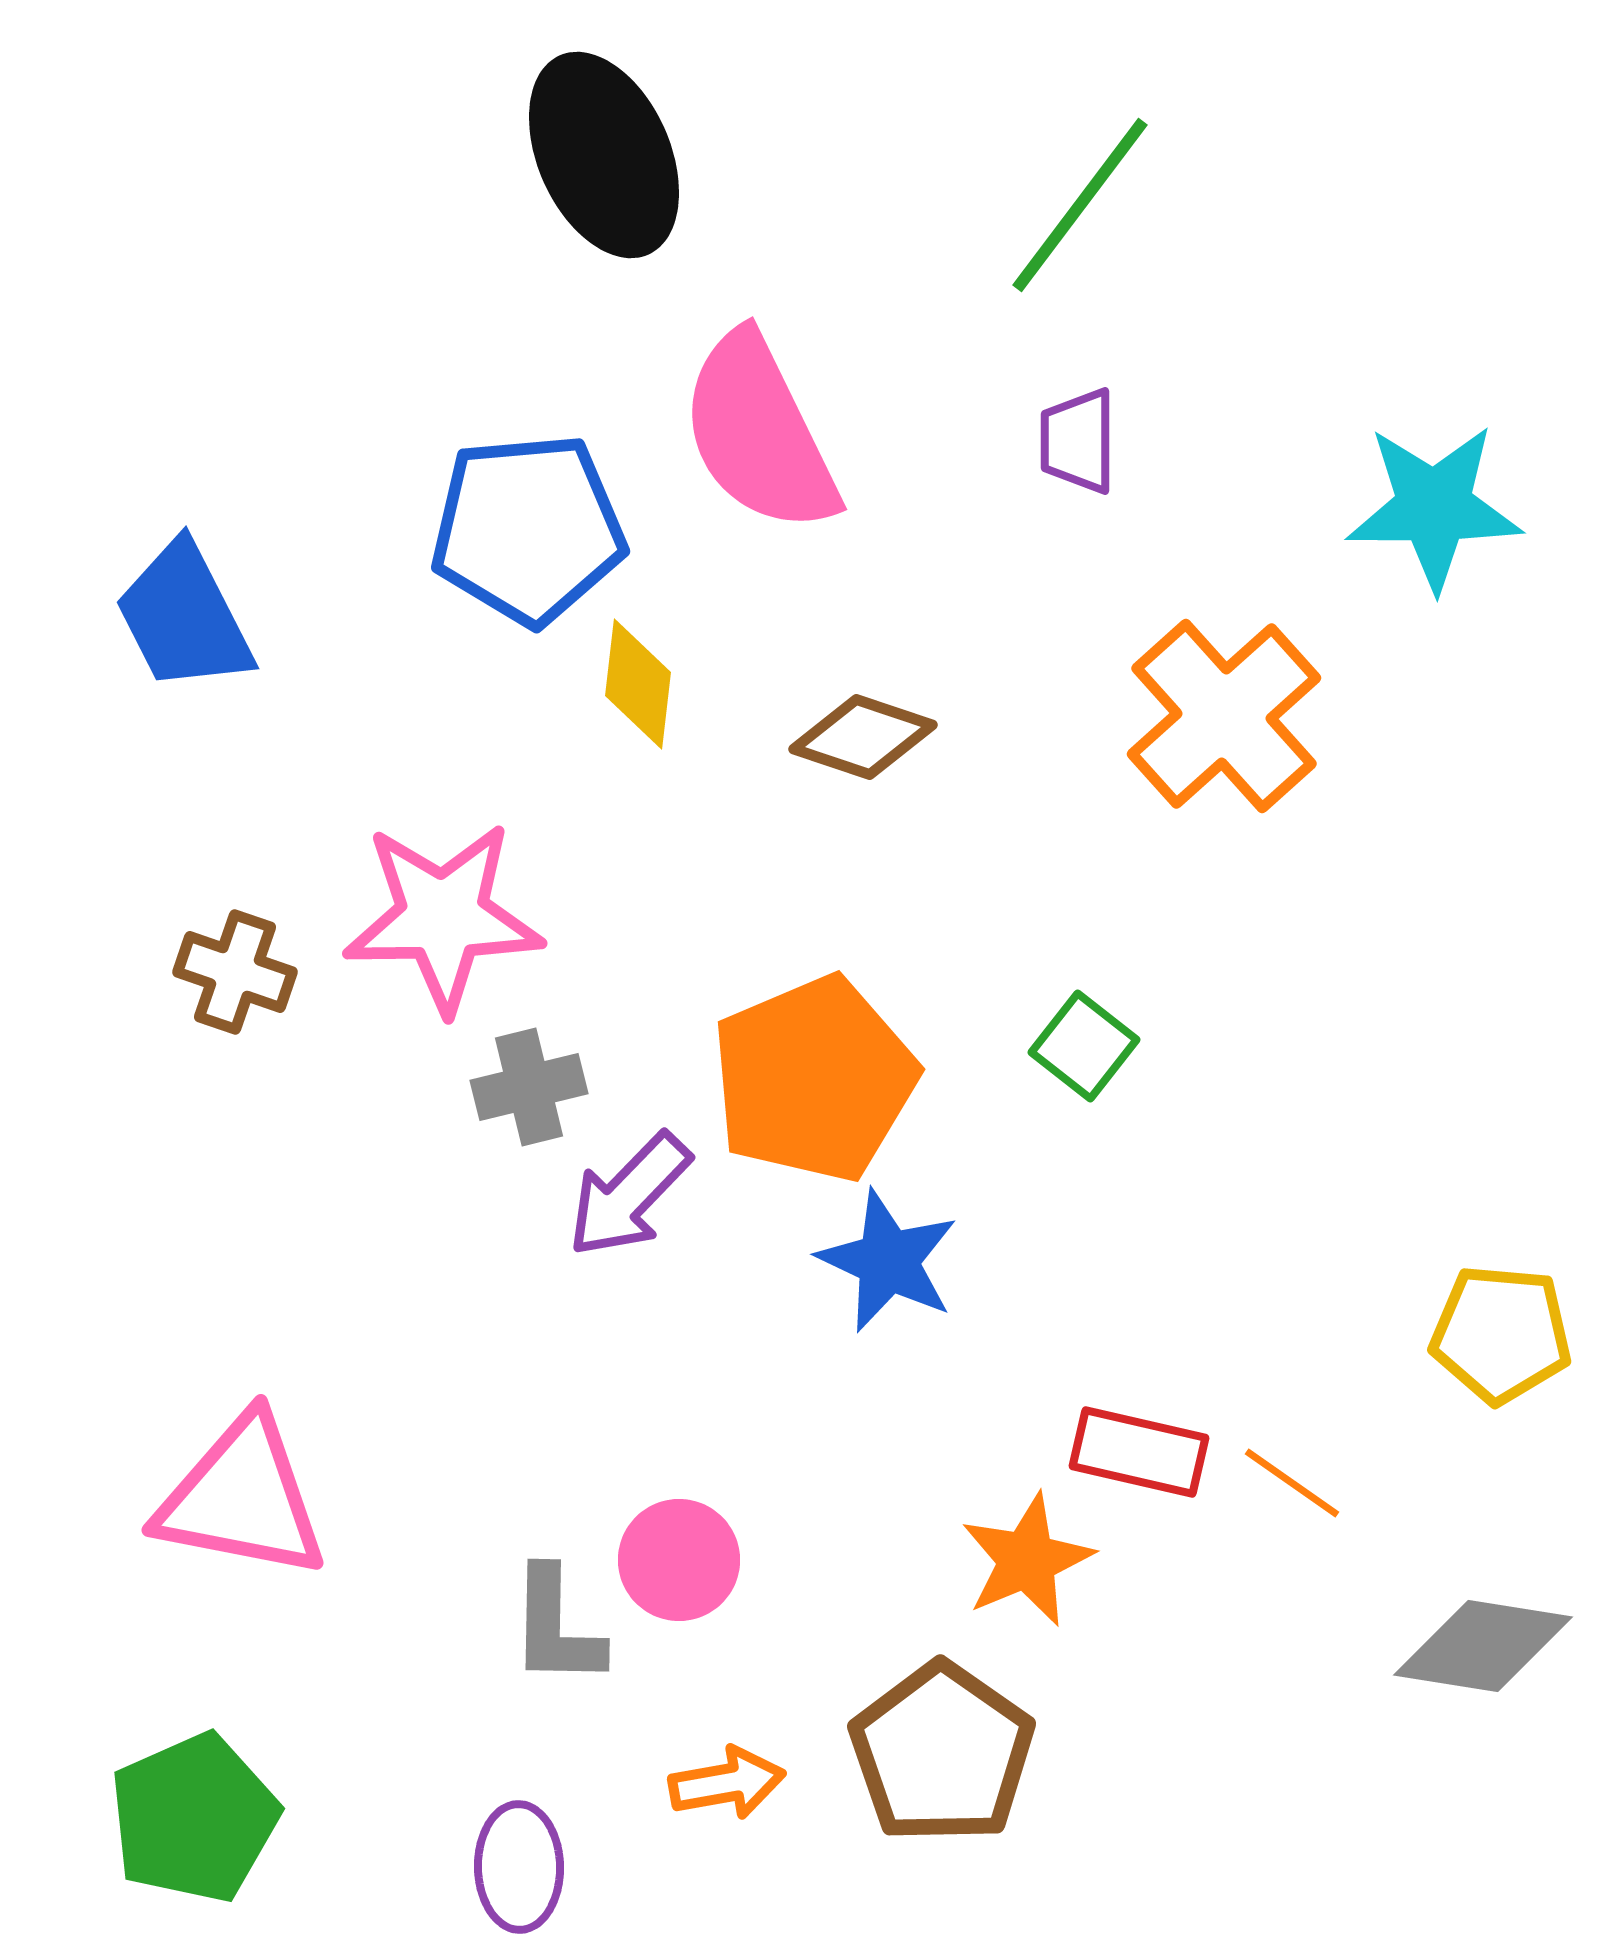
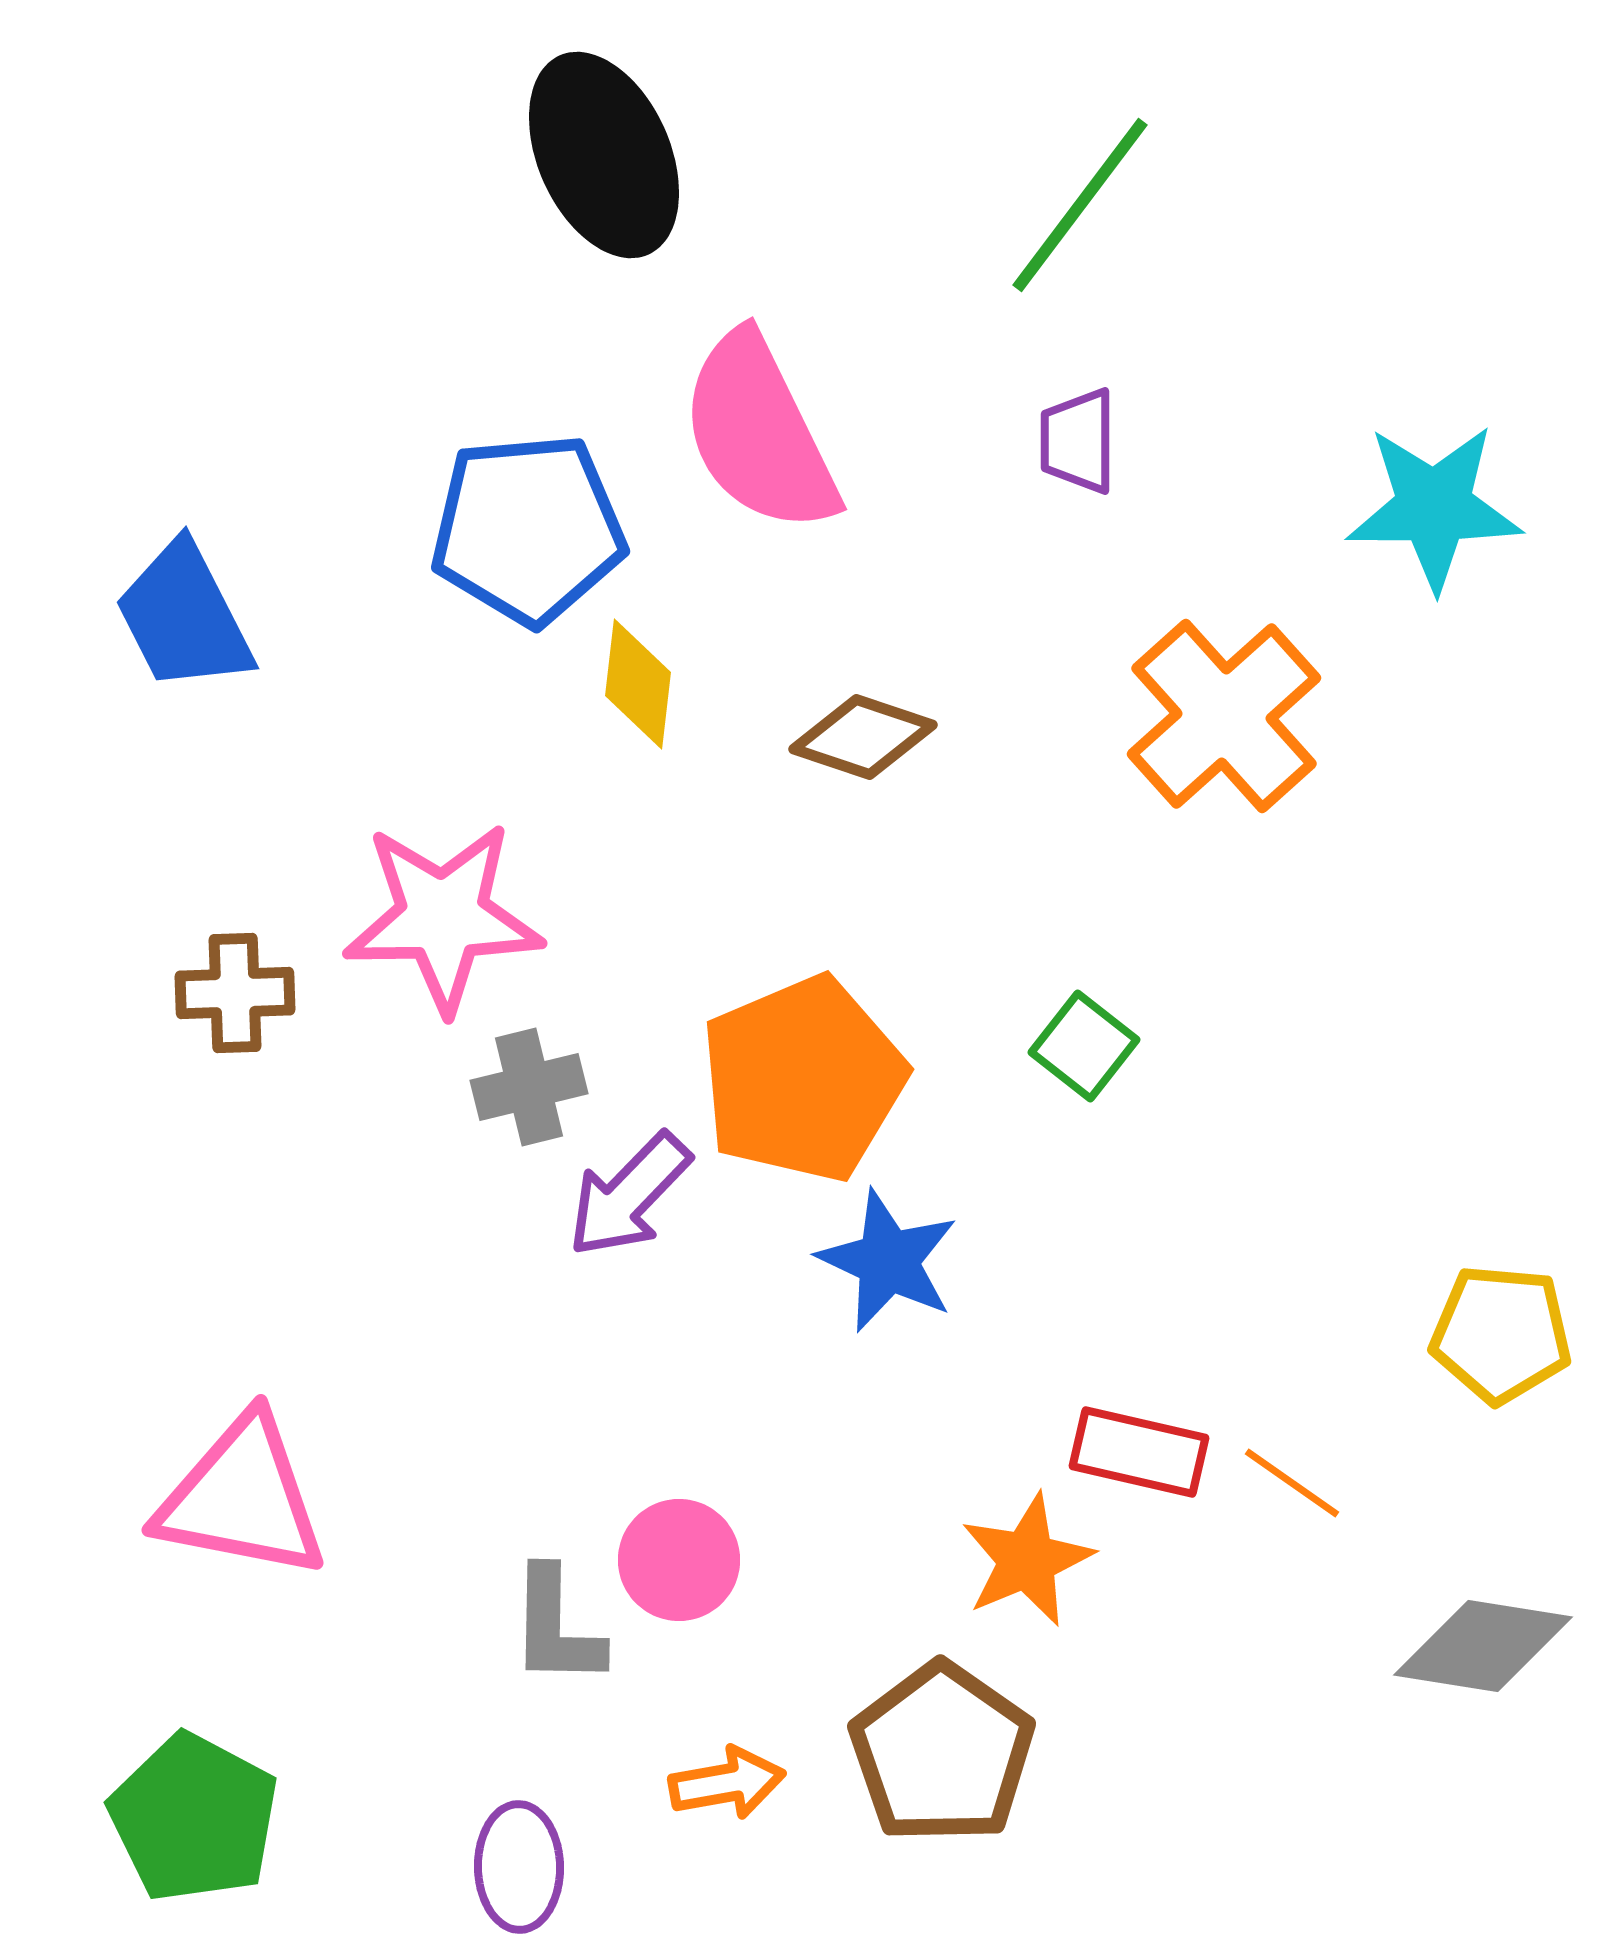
brown cross: moved 21 px down; rotated 21 degrees counterclockwise
orange pentagon: moved 11 px left
green pentagon: rotated 20 degrees counterclockwise
